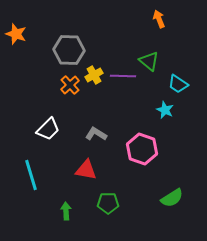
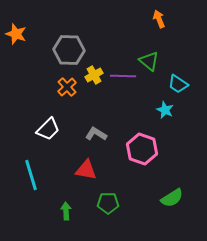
orange cross: moved 3 px left, 2 px down
